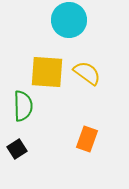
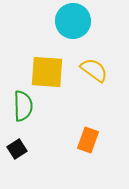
cyan circle: moved 4 px right, 1 px down
yellow semicircle: moved 7 px right, 3 px up
orange rectangle: moved 1 px right, 1 px down
